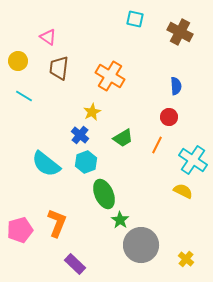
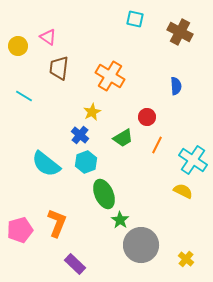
yellow circle: moved 15 px up
red circle: moved 22 px left
